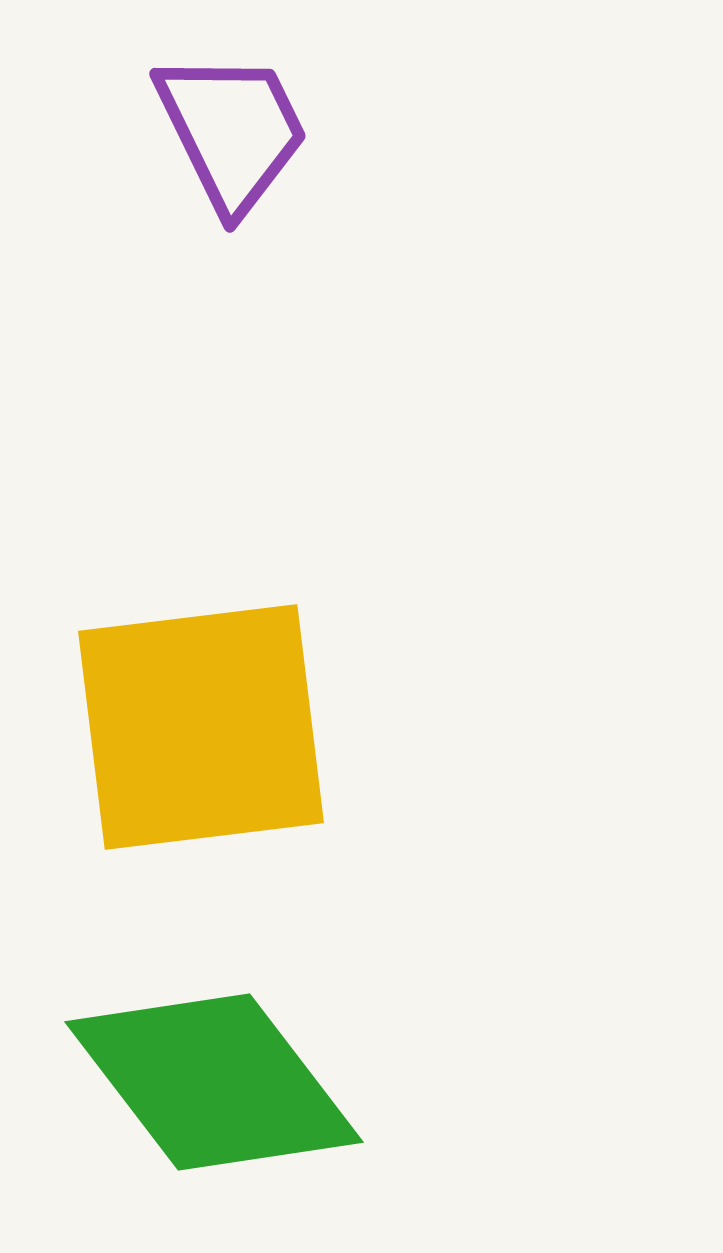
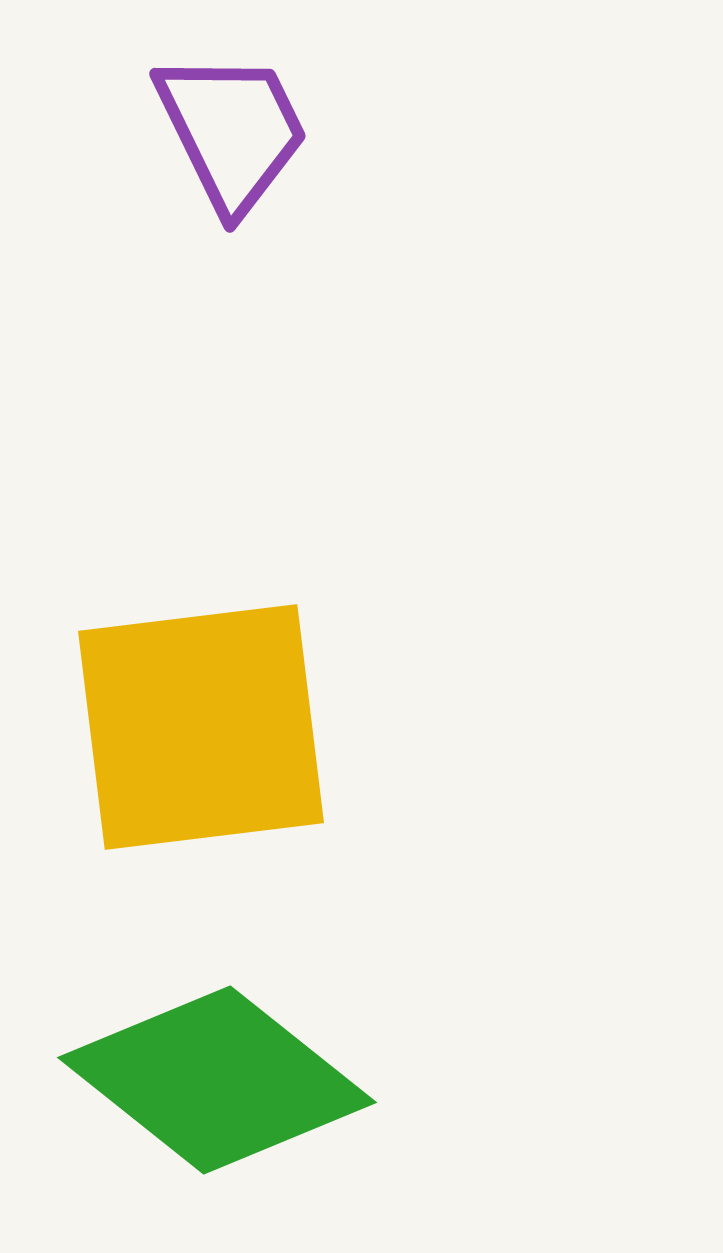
green diamond: moved 3 px right, 2 px up; rotated 14 degrees counterclockwise
